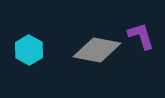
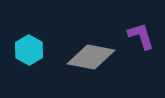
gray diamond: moved 6 px left, 7 px down
